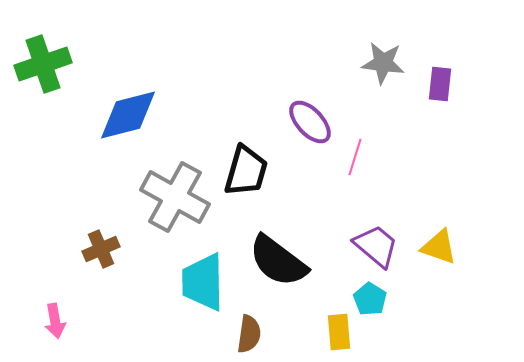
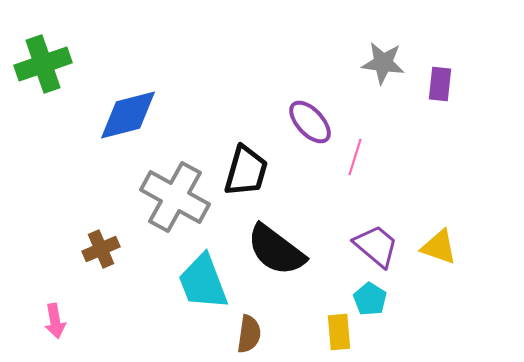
black semicircle: moved 2 px left, 11 px up
cyan trapezoid: rotated 20 degrees counterclockwise
